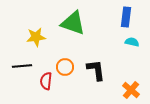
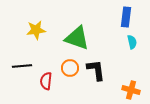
green triangle: moved 4 px right, 15 px down
yellow star: moved 7 px up
cyan semicircle: rotated 64 degrees clockwise
orange circle: moved 5 px right, 1 px down
orange cross: rotated 24 degrees counterclockwise
